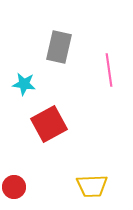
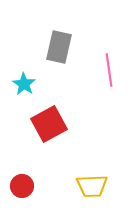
cyan star: rotated 25 degrees clockwise
red circle: moved 8 px right, 1 px up
